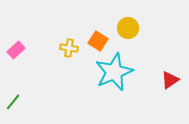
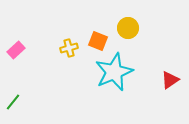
orange square: rotated 12 degrees counterclockwise
yellow cross: rotated 24 degrees counterclockwise
